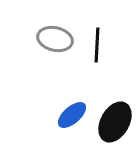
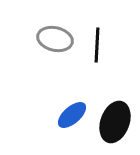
black ellipse: rotated 9 degrees counterclockwise
